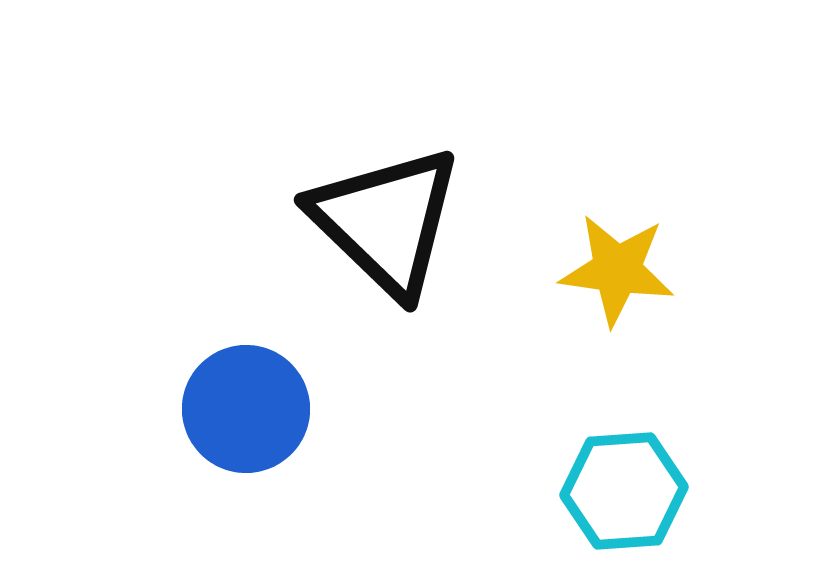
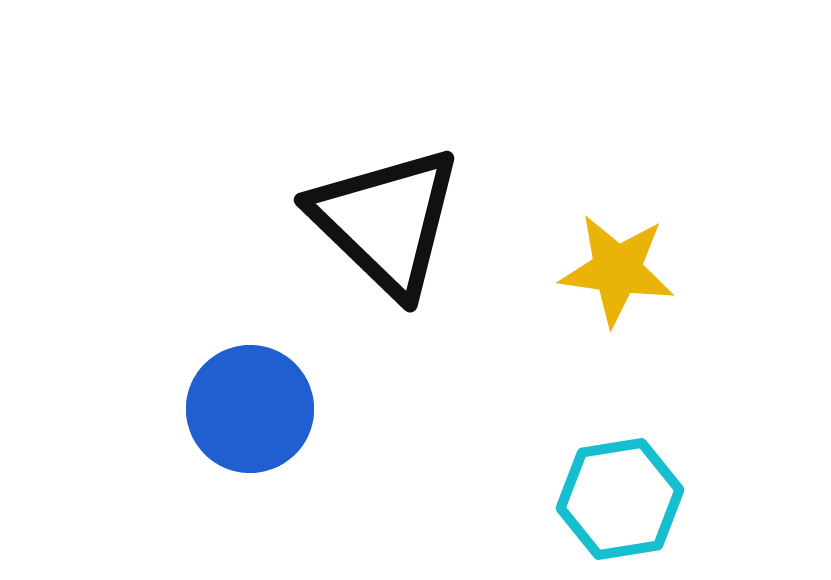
blue circle: moved 4 px right
cyan hexagon: moved 4 px left, 8 px down; rotated 5 degrees counterclockwise
